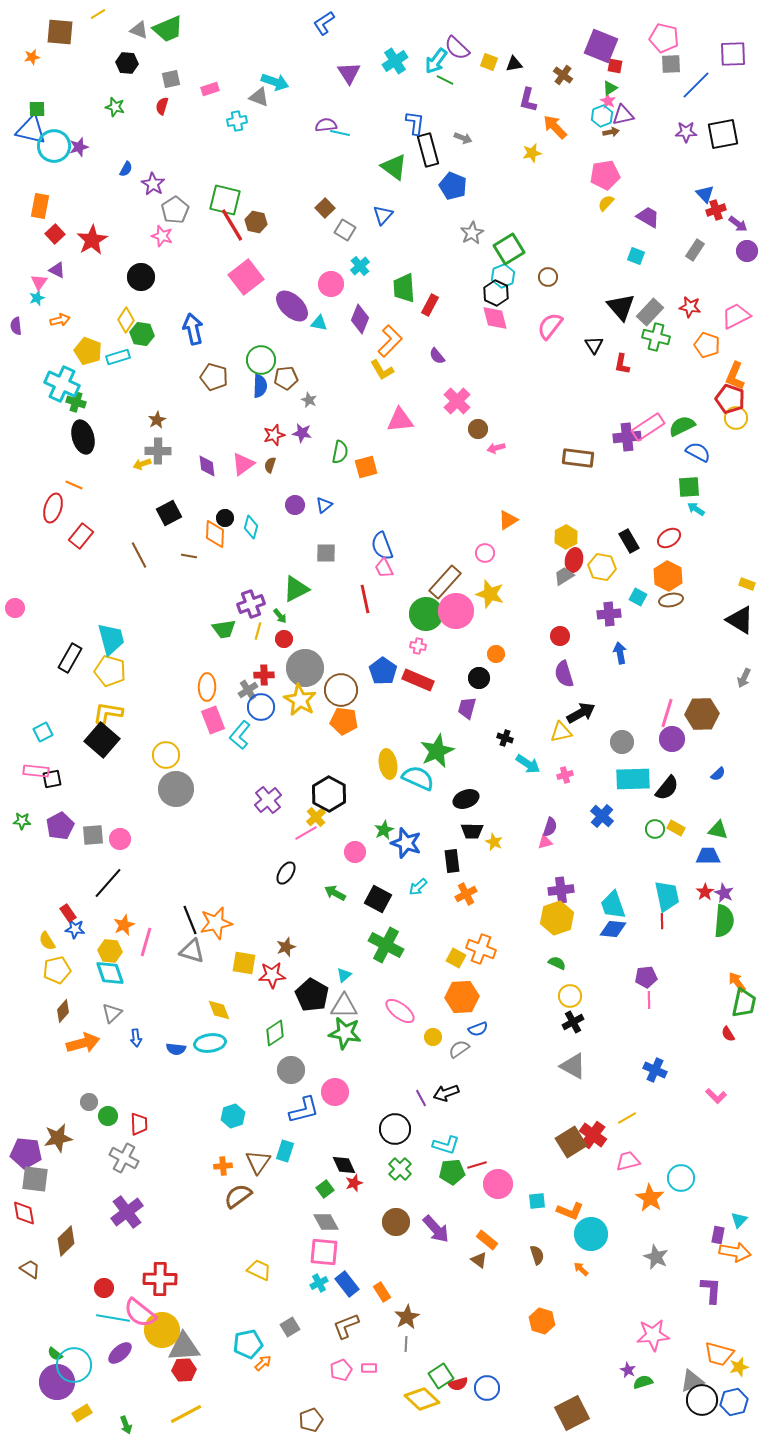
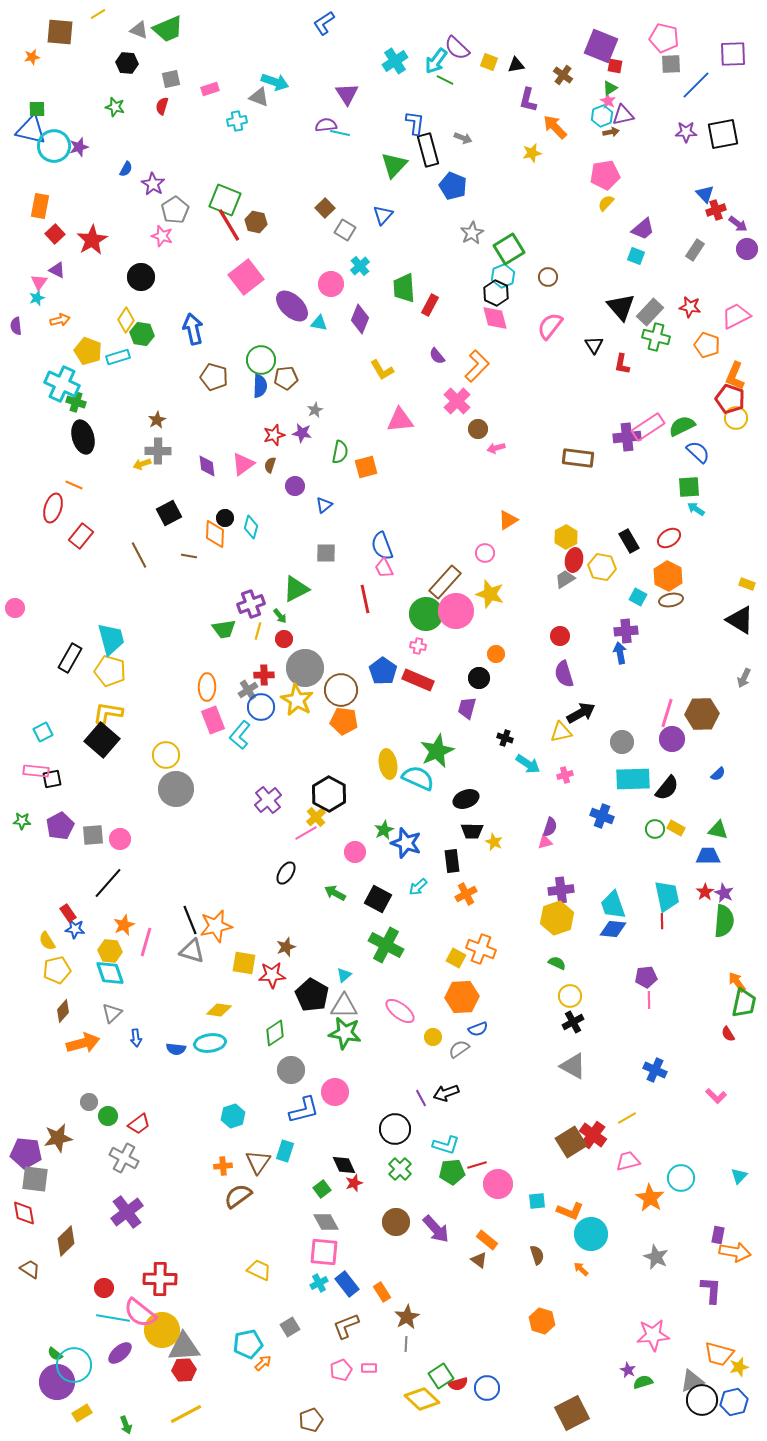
black triangle at (514, 64): moved 2 px right, 1 px down
purple triangle at (349, 73): moved 2 px left, 21 px down
green triangle at (394, 167): moved 2 px up; rotated 36 degrees clockwise
green square at (225, 200): rotated 8 degrees clockwise
purple trapezoid at (648, 217): moved 5 px left, 12 px down; rotated 110 degrees clockwise
red line at (232, 225): moved 3 px left
purple circle at (747, 251): moved 2 px up
orange L-shape at (390, 341): moved 87 px right, 25 px down
gray star at (309, 400): moved 6 px right, 10 px down; rotated 21 degrees clockwise
blue semicircle at (698, 452): rotated 15 degrees clockwise
purple circle at (295, 505): moved 19 px up
gray trapezoid at (564, 576): moved 1 px right, 3 px down
purple cross at (609, 614): moved 17 px right, 17 px down
yellow star at (300, 700): moved 3 px left
blue cross at (602, 816): rotated 20 degrees counterclockwise
orange star at (216, 923): moved 3 px down
yellow diamond at (219, 1010): rotated 60 degrees counterclockwise
red trapezoid at (139, 1124): rotated 55 degrees clockwise
green square at (325, 1189): moved 3 px left
cyan triangle at (739, 1220): moved 44 px up
